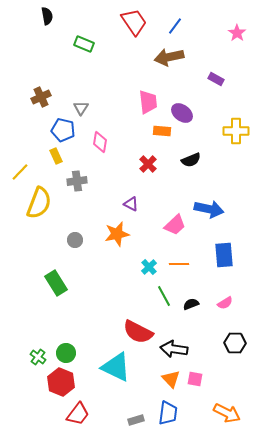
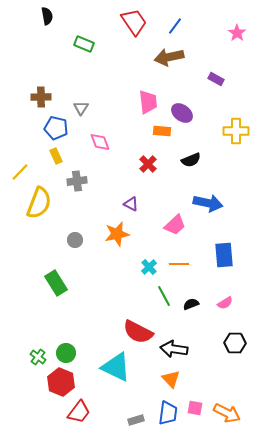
brown cross at (41, 97): rotated 24 degrees clockwise
blue pentagon at (63, 130): moved 7 px left, 2 px up
pink diamond at (100, 142): rotated 30 degrees counterclockwise
blue arrow at (209, 209): moved 1 px left, 6 px up
pink square at (195, 379): moved 29 px down
red trapezoid at (78, 414): moved 1 px right, 2 px up
